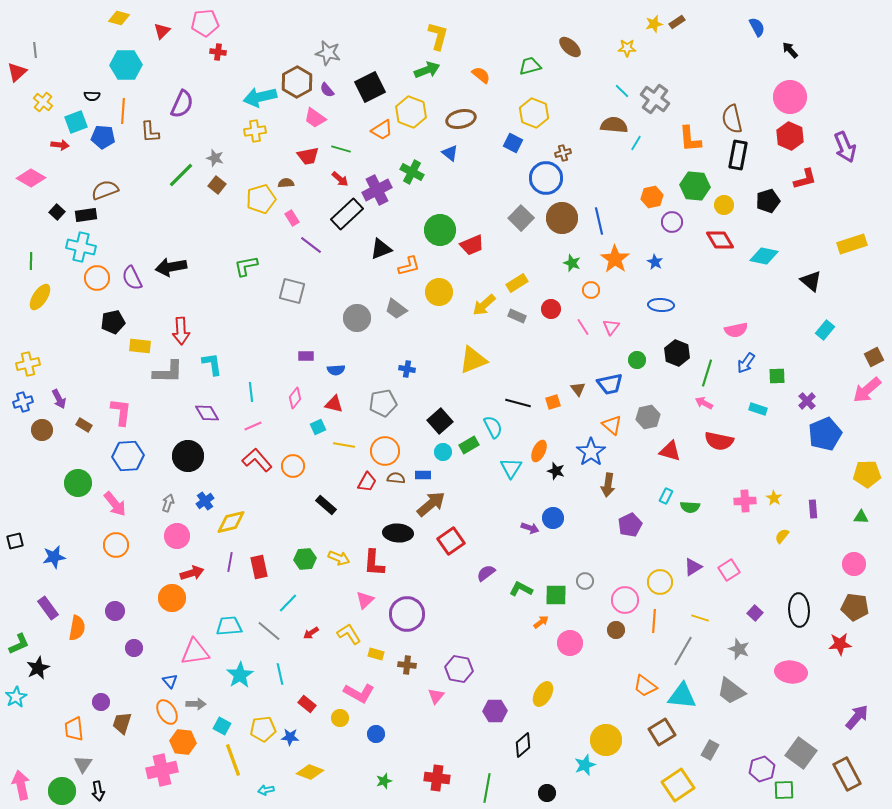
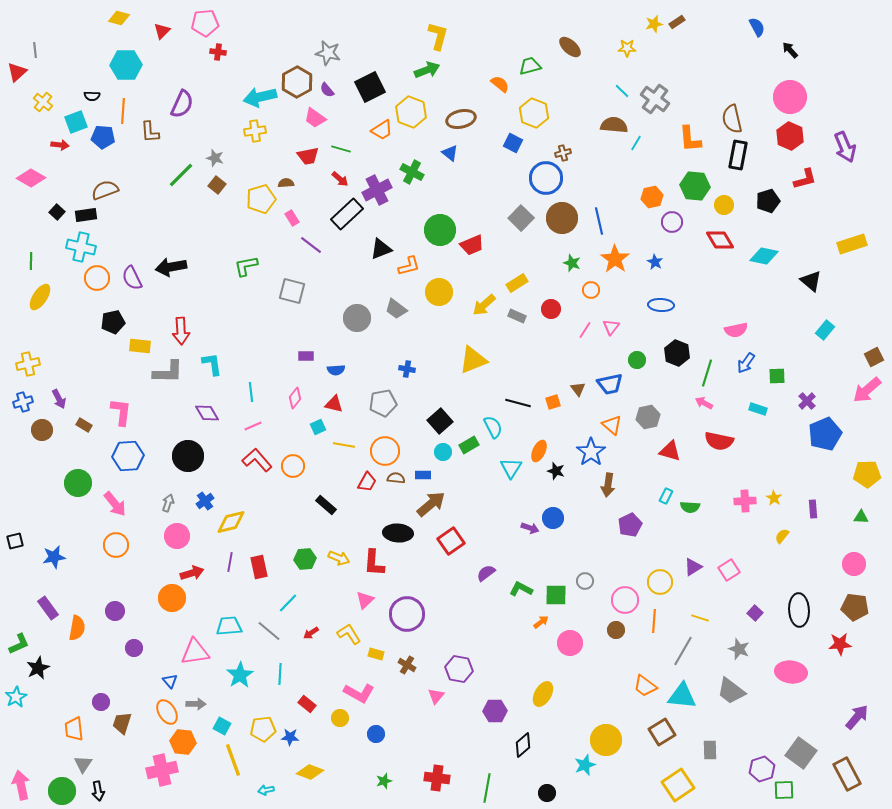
orange semicircle at (481, 75): moved 19 px right, 9 px down
pink line at (583, 327): moved 2 px right, 3 px down; rotated 66 degrees clockwise
brown cross at (407, 665): rotated 24 degrees clockwise
cyan line at (280, 674): rotated 15 degrees clockwise
gray rectangle at (710, 750): rotated 30 degrees counterclockwise
